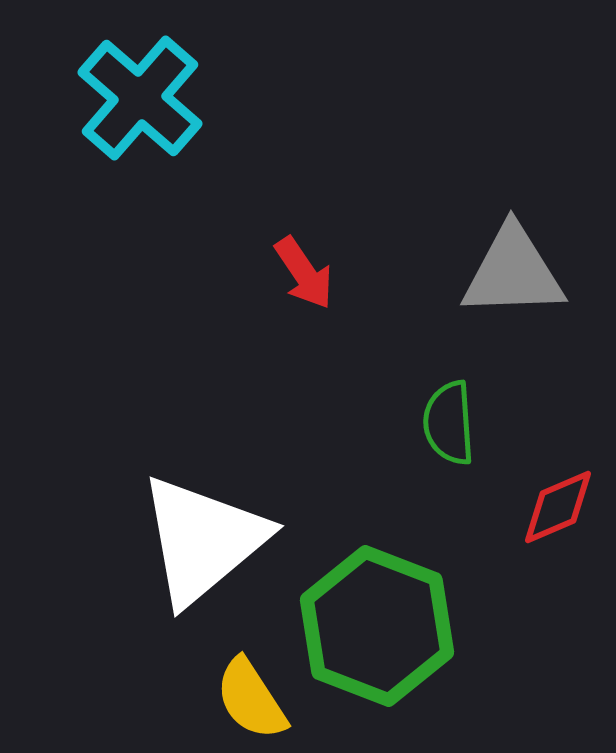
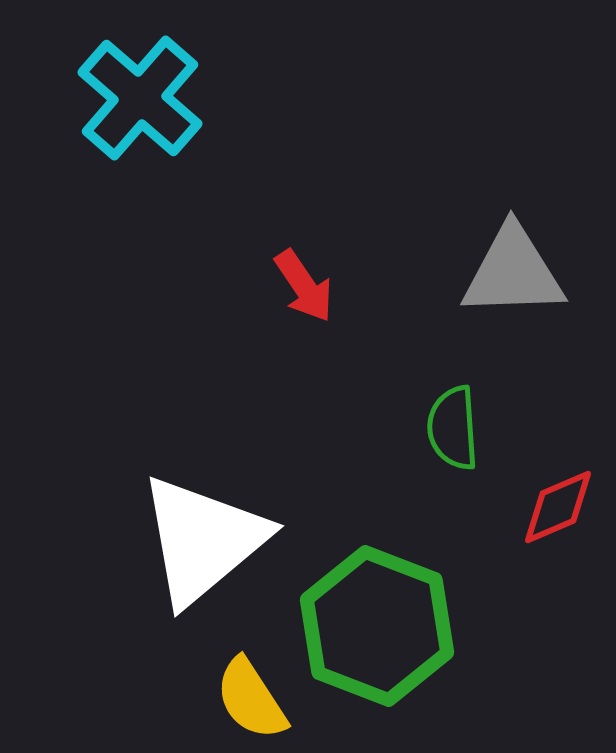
red arrow: moved 13 px down
green semicircle: moved 4 px right, 5 px down
